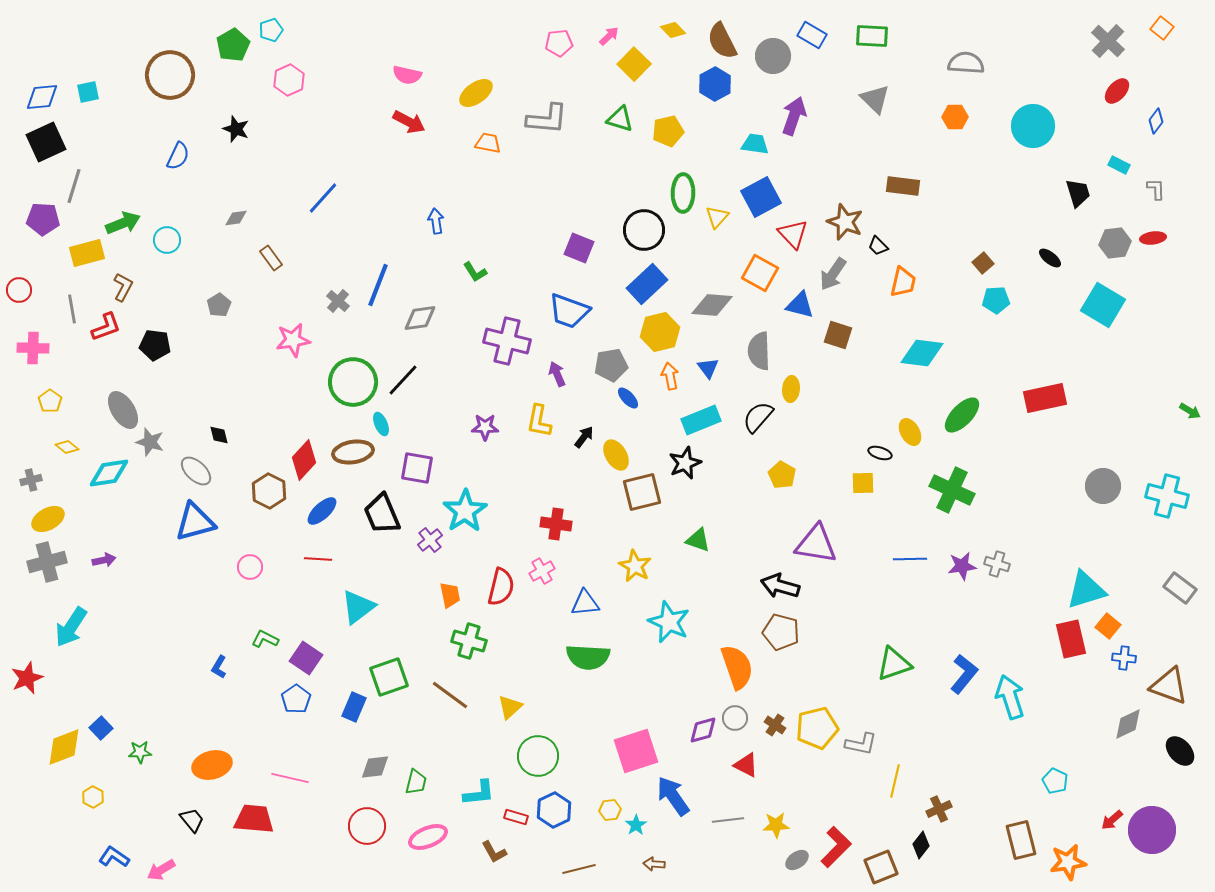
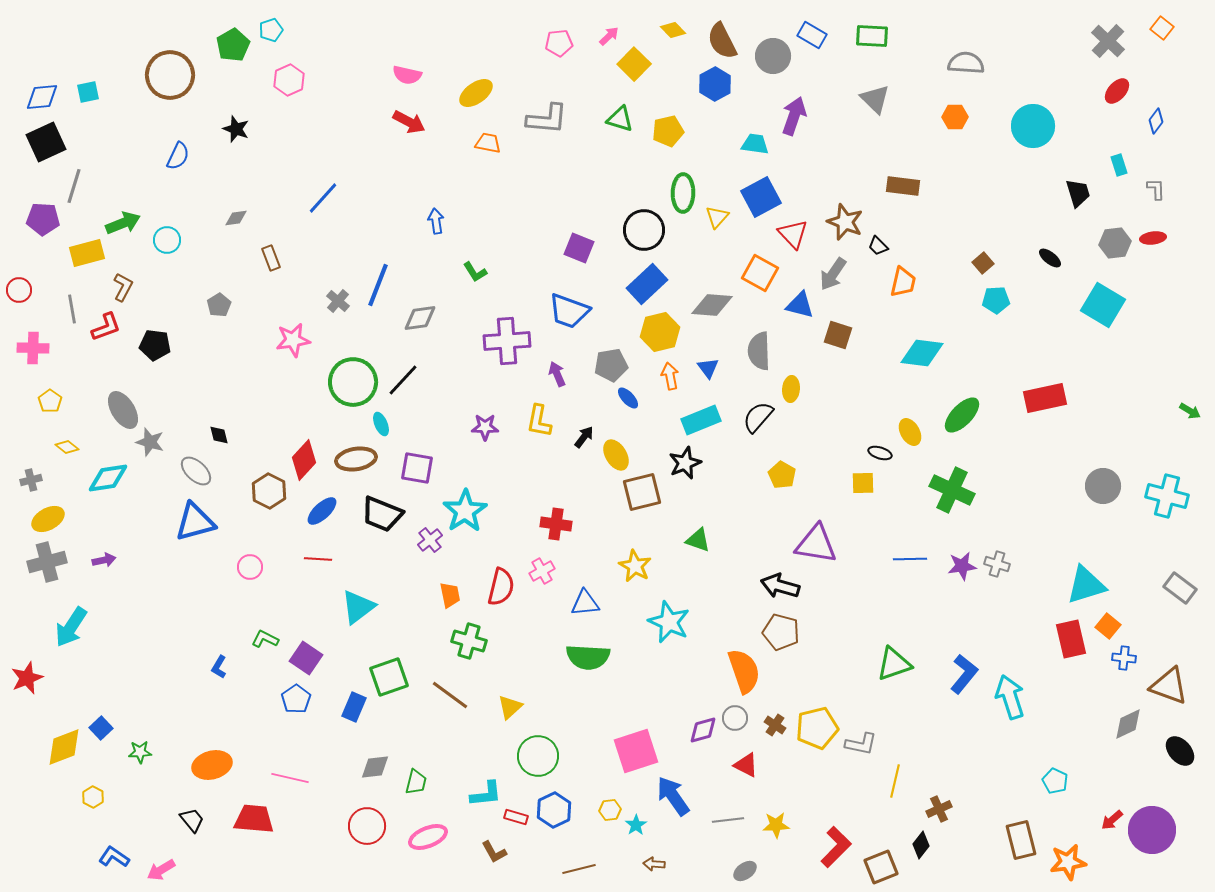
cyan rectangle at (1119, 165): rotated 45 degrees clockwise
brown rectangle at (271, 258): rotated 15 degrees clockwise
purple cross at (507, 341): rotated 18 degrees counterclockwise
brown ellipse at (353, 452): moved 3 px right, 7 px down
cyan diamond at (109, 473): moved 1 px left, 5 px down
black trapezoid at (382, 514): rotated 45 degrees counterclockwise
cyan triangle at (1086, 590): moved 5 px up
orange semicircle at (737, 667): moved 7 px right, 4 px down
cyan L-shape at (479, 793): moved 7 px right, 1 px down
gray ellipse at (797, 860): moved 52 px left, 11 px down
